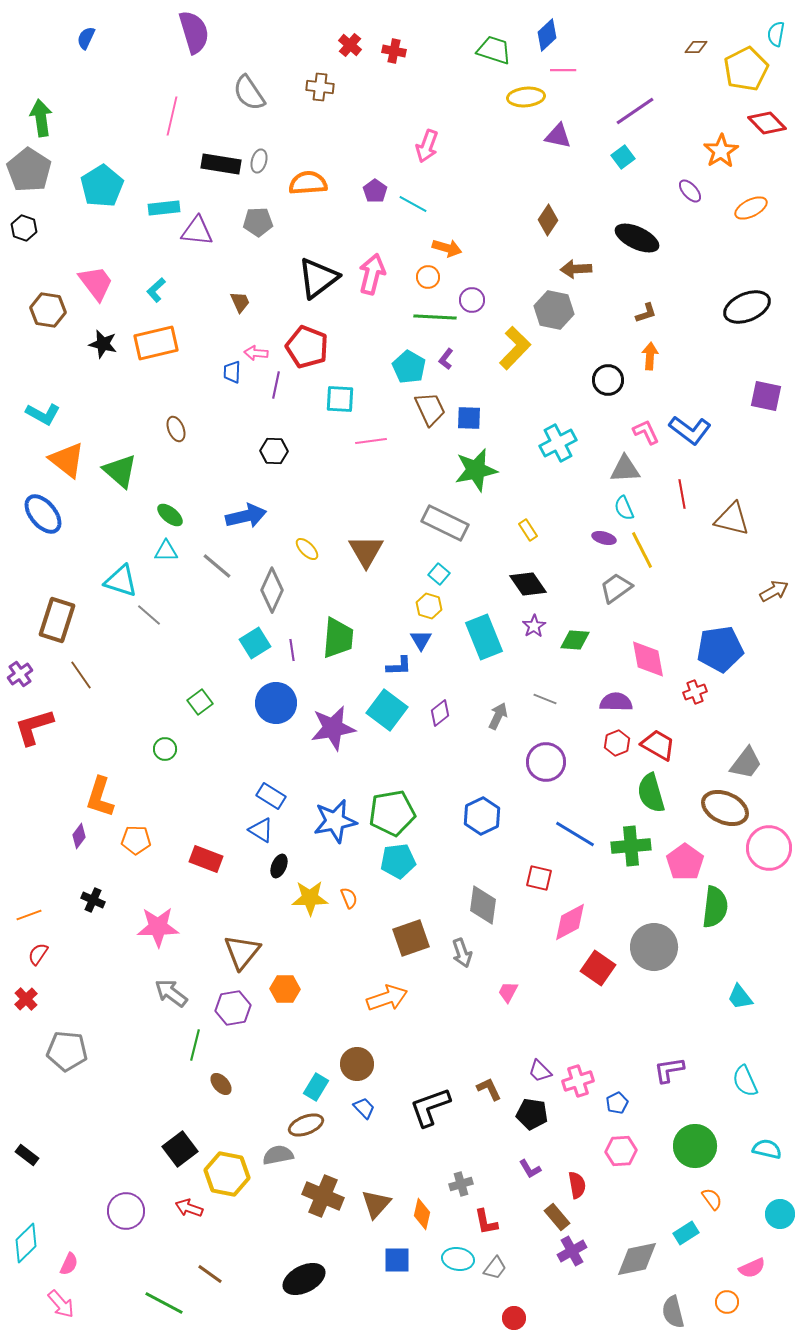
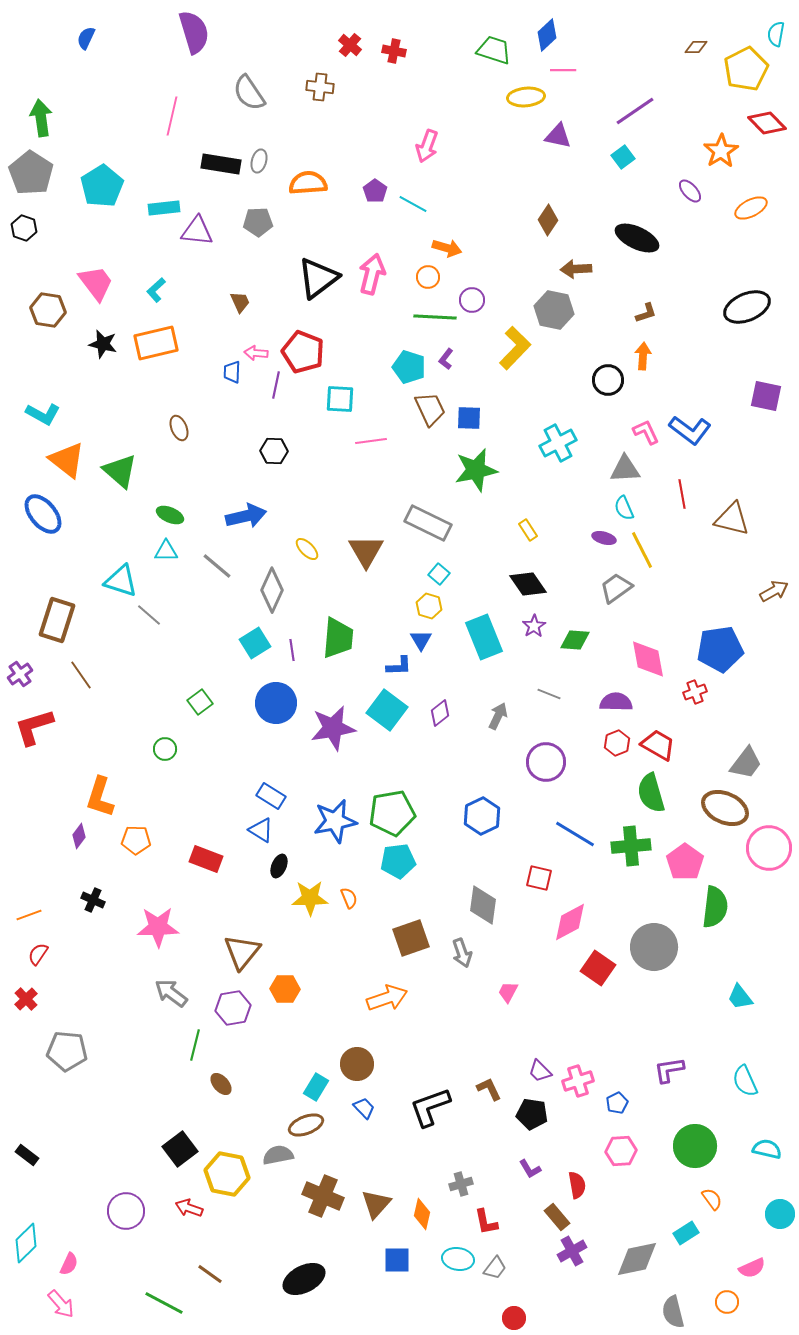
gray pentagon at (29, 170): moved 2 px right, 3 px down
red pentagon at (307, 347): moved 4 px left, 5 px down
orange arrow at (650, 356): moved 7 px left
cyan pentagon at (409, 367): rotated 12 degrees counterclockwise
brown ellipse at (176, 429): moved 3 px right, 1 px up
green ellipse at (170, 515): rotated 16 degrees counterclockwise
gray rectangle at (445, 523): moved 17 px left
gray line at (545, 699): moved 4 px right, 5 px up
